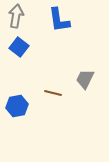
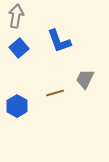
blue L-shape: moved 21 px down; rotated 12 degrees counterclockwise
blue square: moved 1 px down; rotated 12 degrees clockwise
brown line: moved 2 px right; rotated 30 degrees counterclockwise
blue hexagon: rotated 20 degrees counterclockwise
